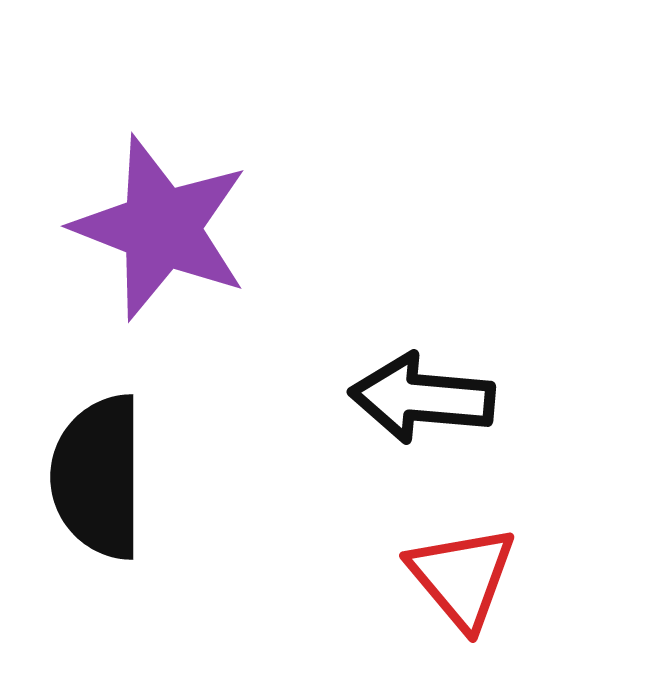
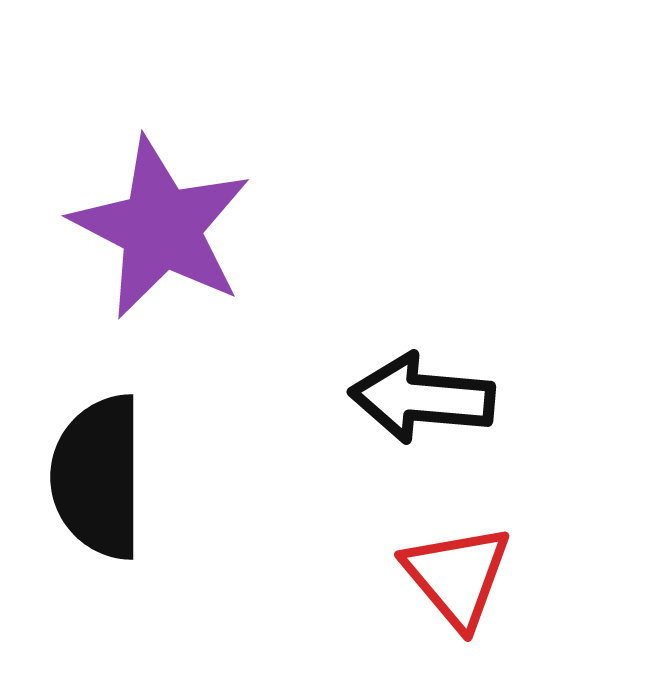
purple star: rotated 6 degrees clockwise
red triangle: moved 5 px left, 1 px up
